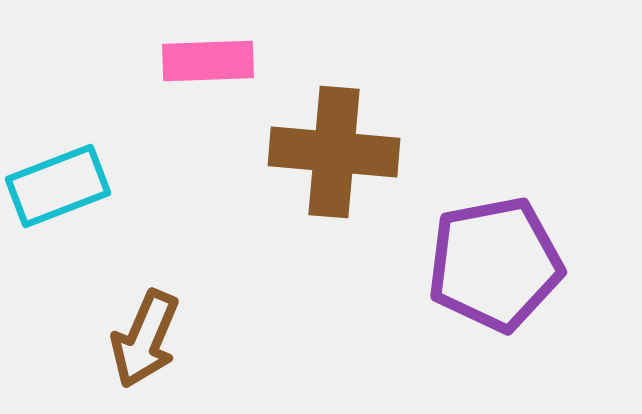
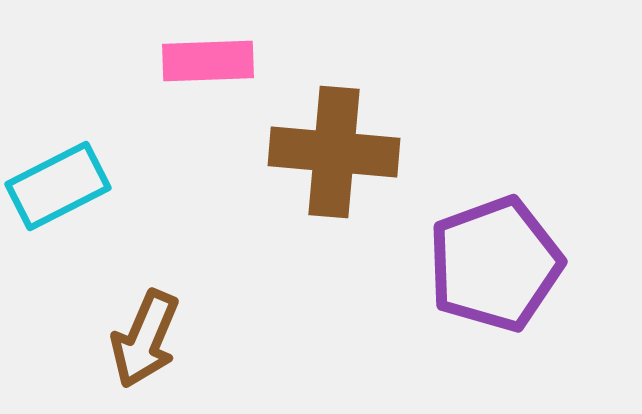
cyan rectangle: rotated 6 degrees counterclockwise
purple pentagon: rotated 9 degrees counterclockwise
